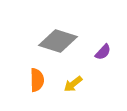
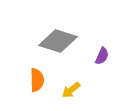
purple semicircle: moved 1 px left, 4 px down; rotated 18 degrees counterclockwise
yellow arrow: moved 2 px left, 6 px down
